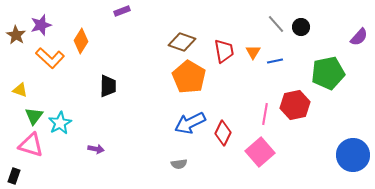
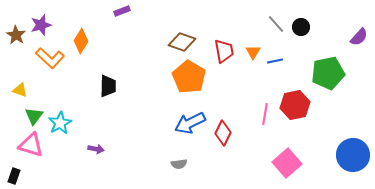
pink square: moved 27 px right, 11 px down
